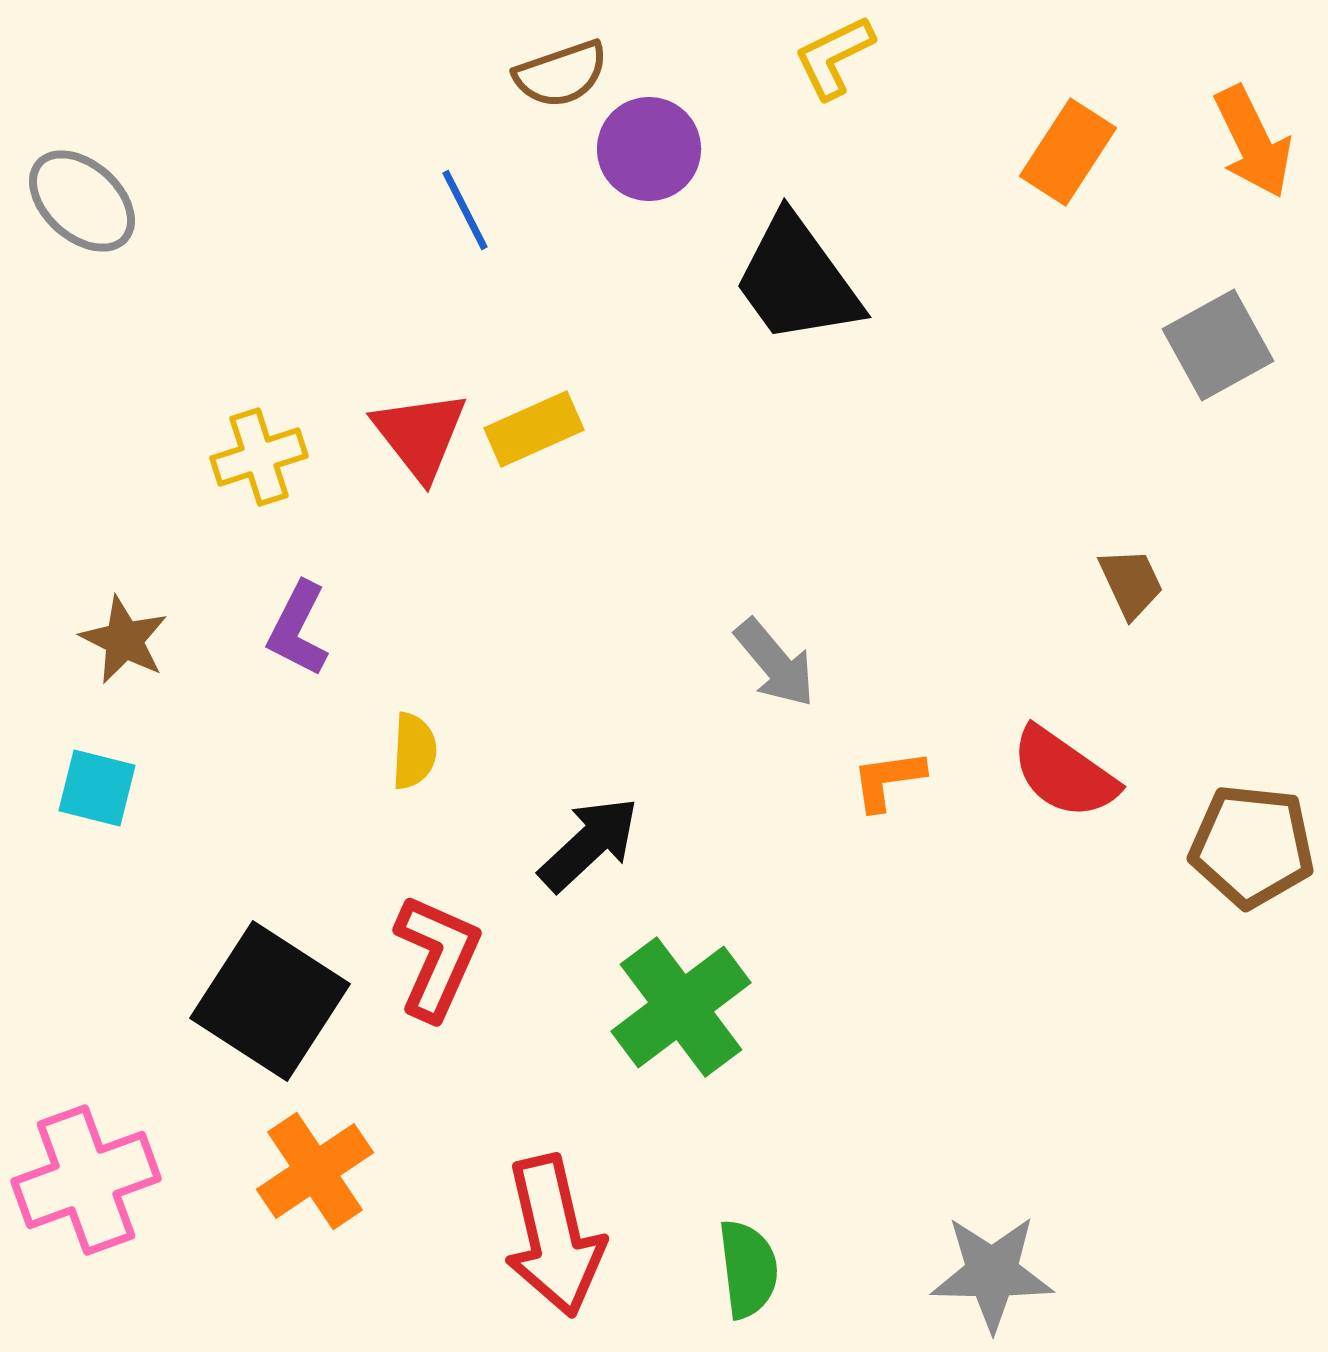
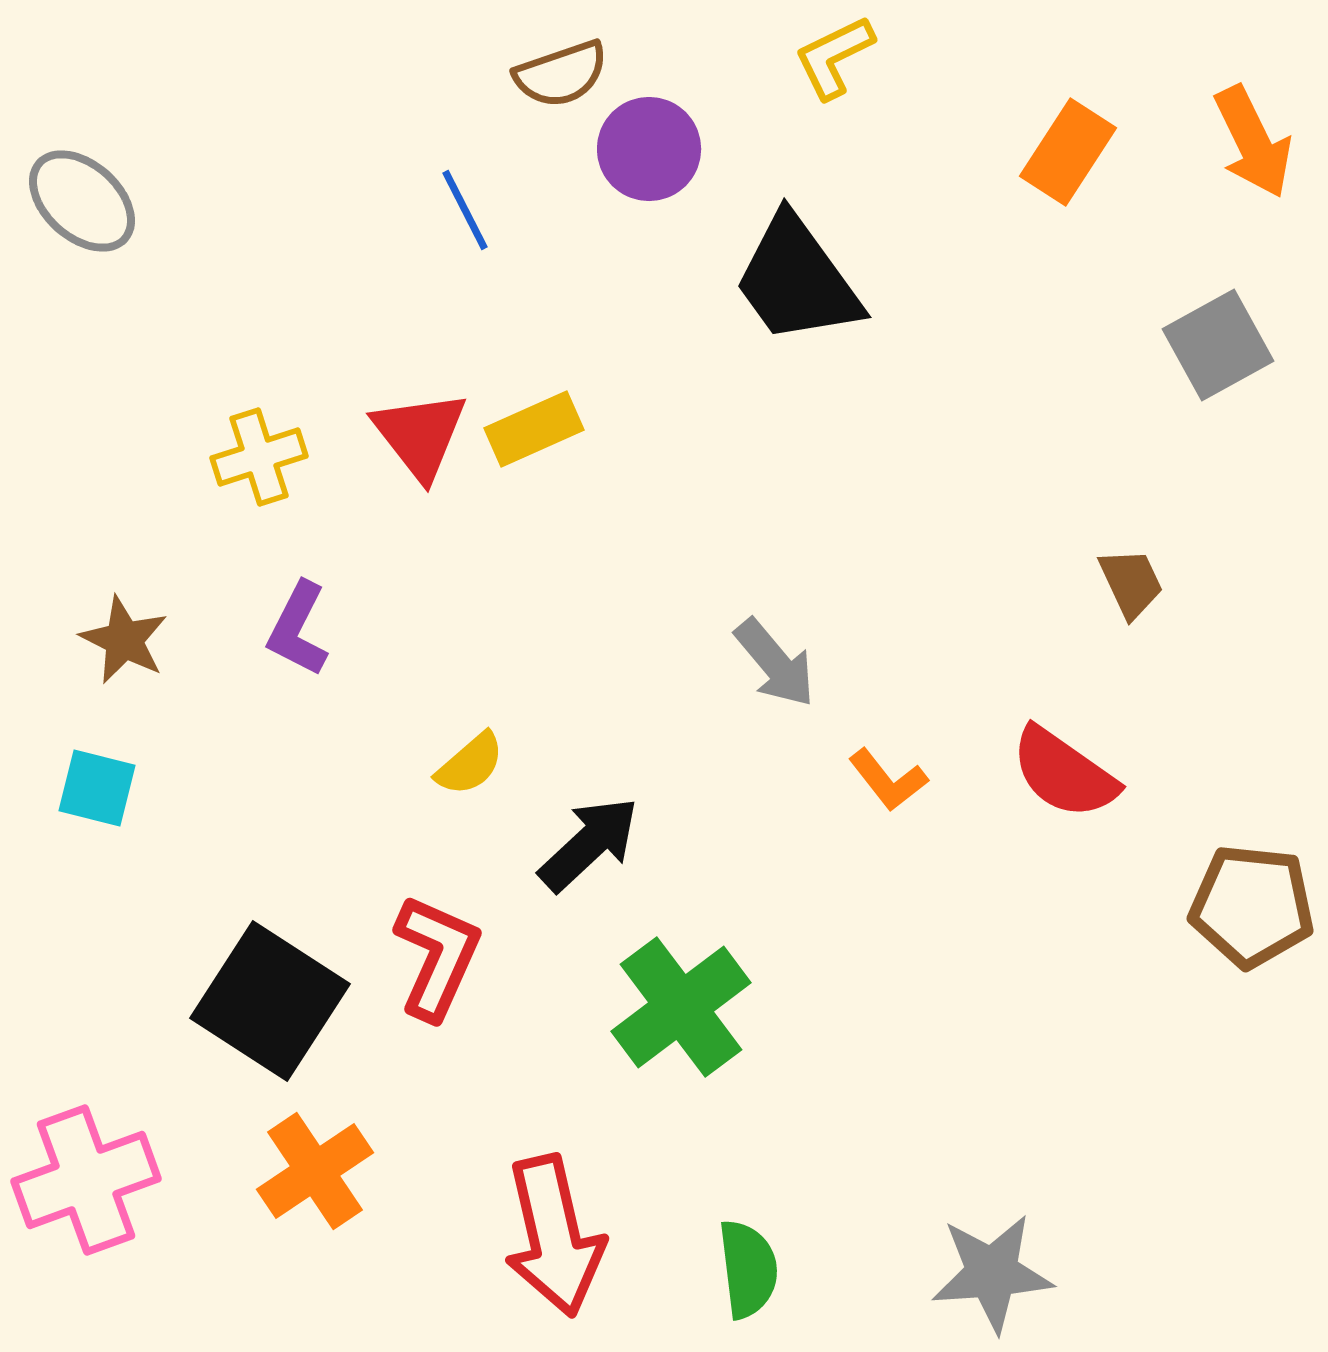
yellow semicircle: moved 56 px right, 13 px down; rotated 46 degrees clockwise
orange L-shape: rotated 120 degrees counterclockwise
brown pentagon: moved 60 px down
gray star: rotated 5 degrees counterclockwise
